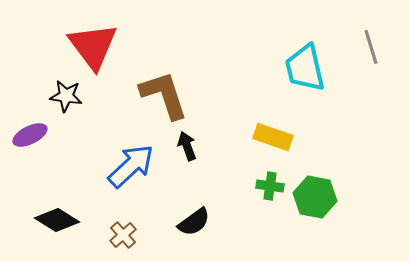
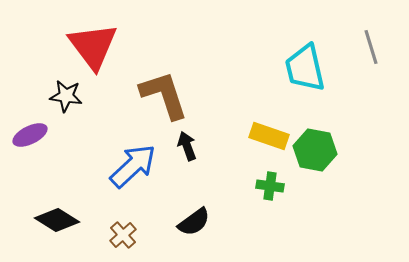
yellow rectangle: moved 4 px left, 1 px up
blue arrow: moved 2 px right
green hexagon: moved 47 px up
